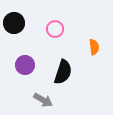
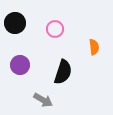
black circle: moved 1 px right
purple circle: moved 5 px left
